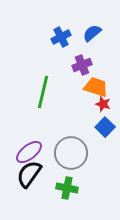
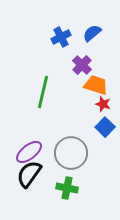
purple cross: rotated 24 degrees counterclockwise
orange trapezoid: moved 2 px up
